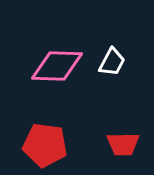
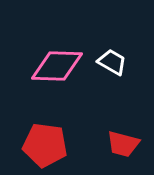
white trapezoid: rotated 88 degrees counterclockwise
red trapezoid: rotated 16 degrees clockwise
